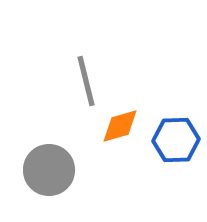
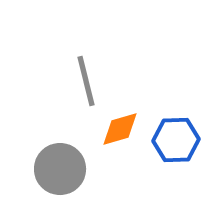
orange diamond: moved 3 px down
gray circle: moved 11 px right, 1 px up
